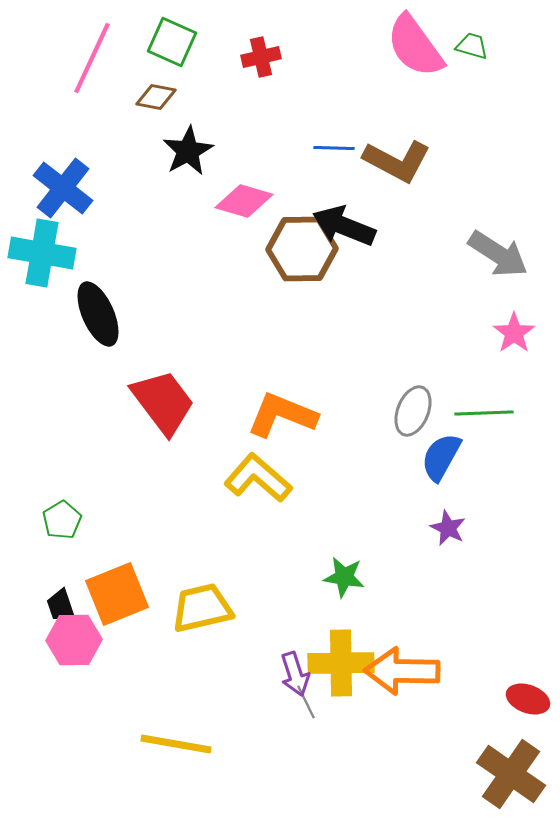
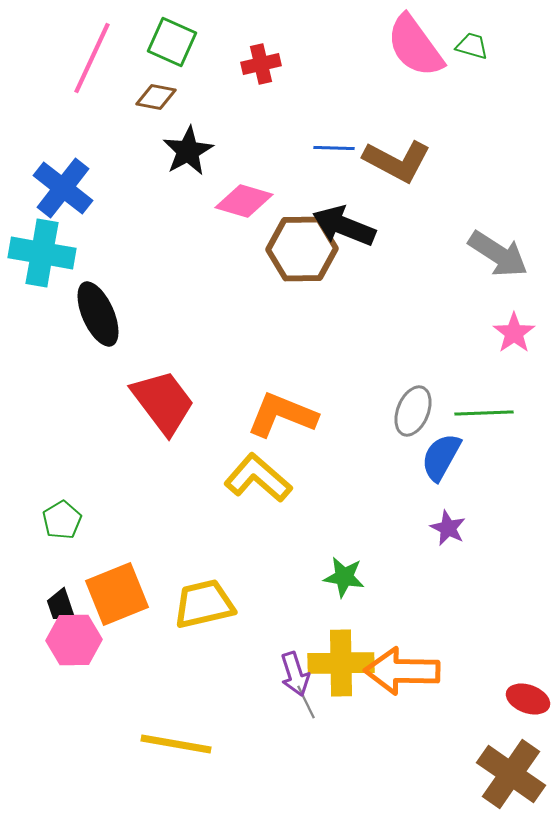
red cross: moved 7 px down
yellow trapezoid: moved 2 px right, 4 px up
